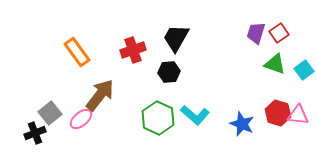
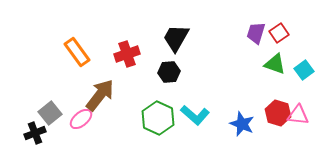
red cross: moved 6 px left, 4 px down
